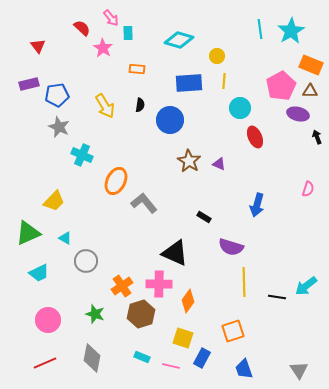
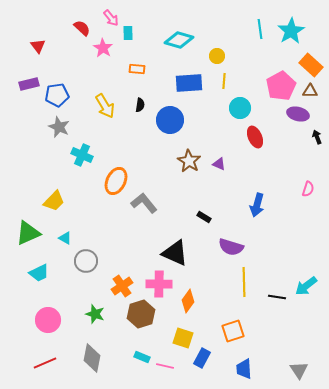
orange rectangle at (311, 65): rotated 20 degrees clockwise
pink line at (171, 366): moved 6 px left
blue trapezoid at (244, 369): rotated 15 degrees clockwise
